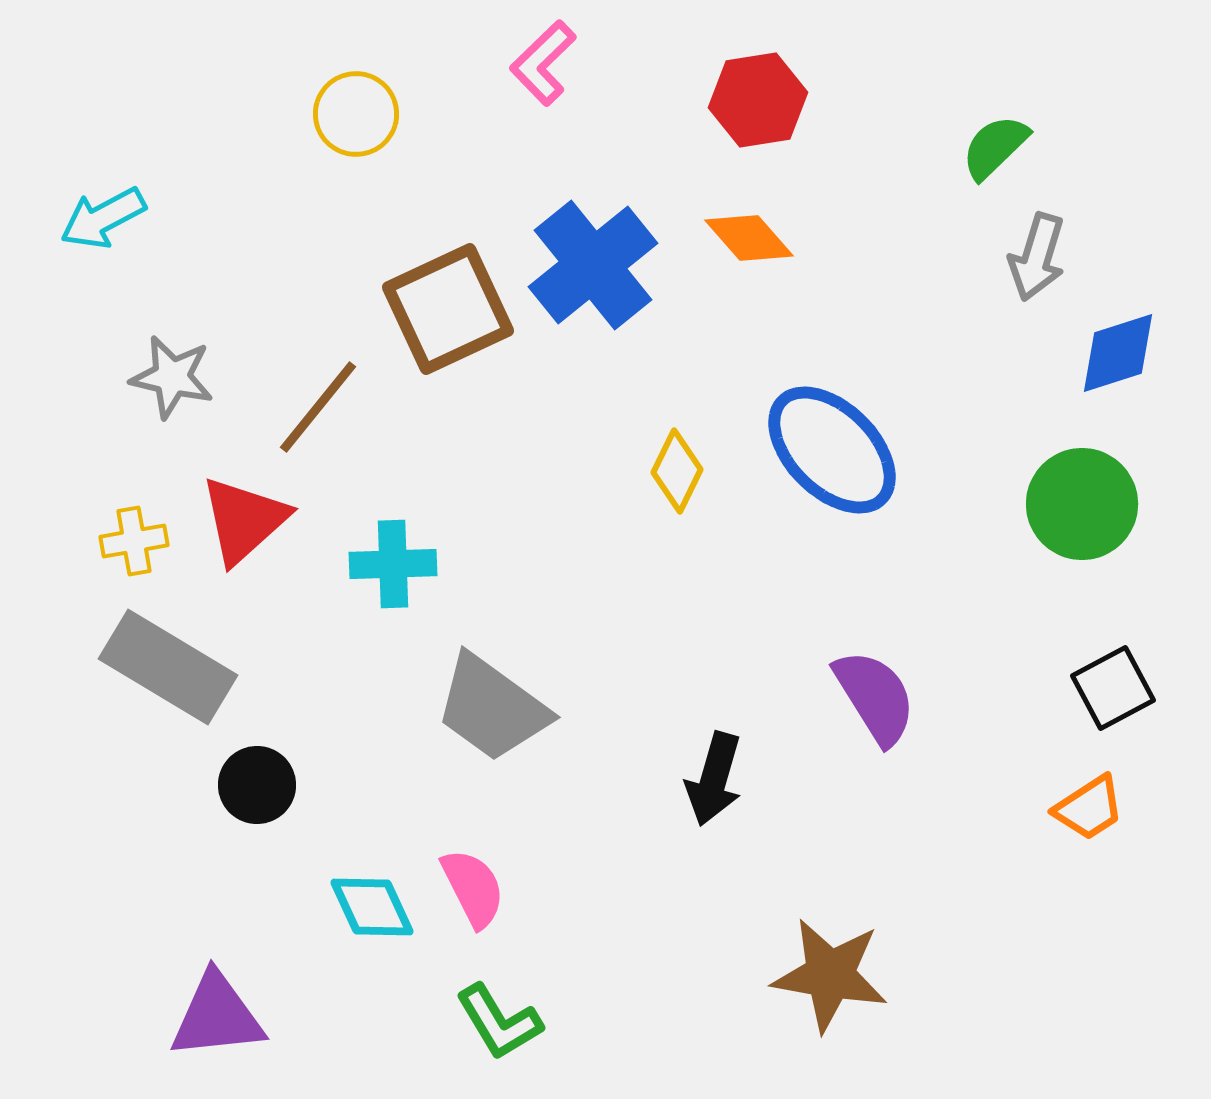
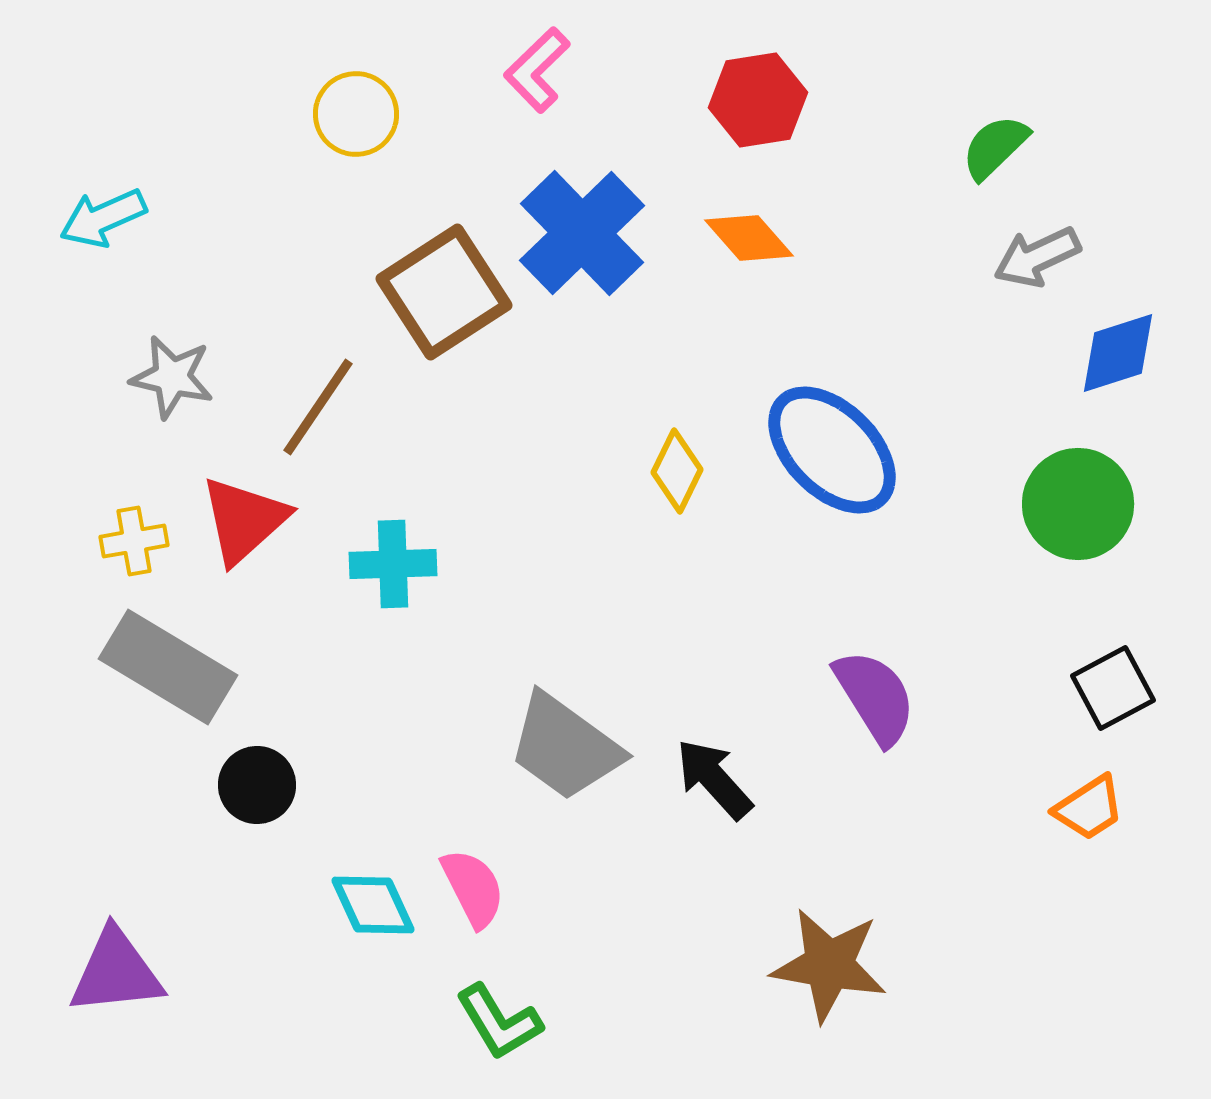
pink L-shape: moved 6 px left, 7 px down
cyan arrow: rotated 4 degrees clockwise
gray arrow: rotated 48 degrees clockwise
blue cross: moved 11 px left, 32 px up; rotated 5 degrees counterclockwise
brown square: moved 4 px left, 17 px up; rotated 8 degrees counterclockwise
brown line: rotated 5 degrees counterclockwise
green circle: moved 4 px left
gray trapezoid: moved 73 px right, 39 px down
black arrow: rotated 122 degrees clockwise
cyan diamond: moved 1 px right, 2 px up
brown star: moved 1 px left, 10 px up
purple triangle: moved 101 px left, 44 px up
